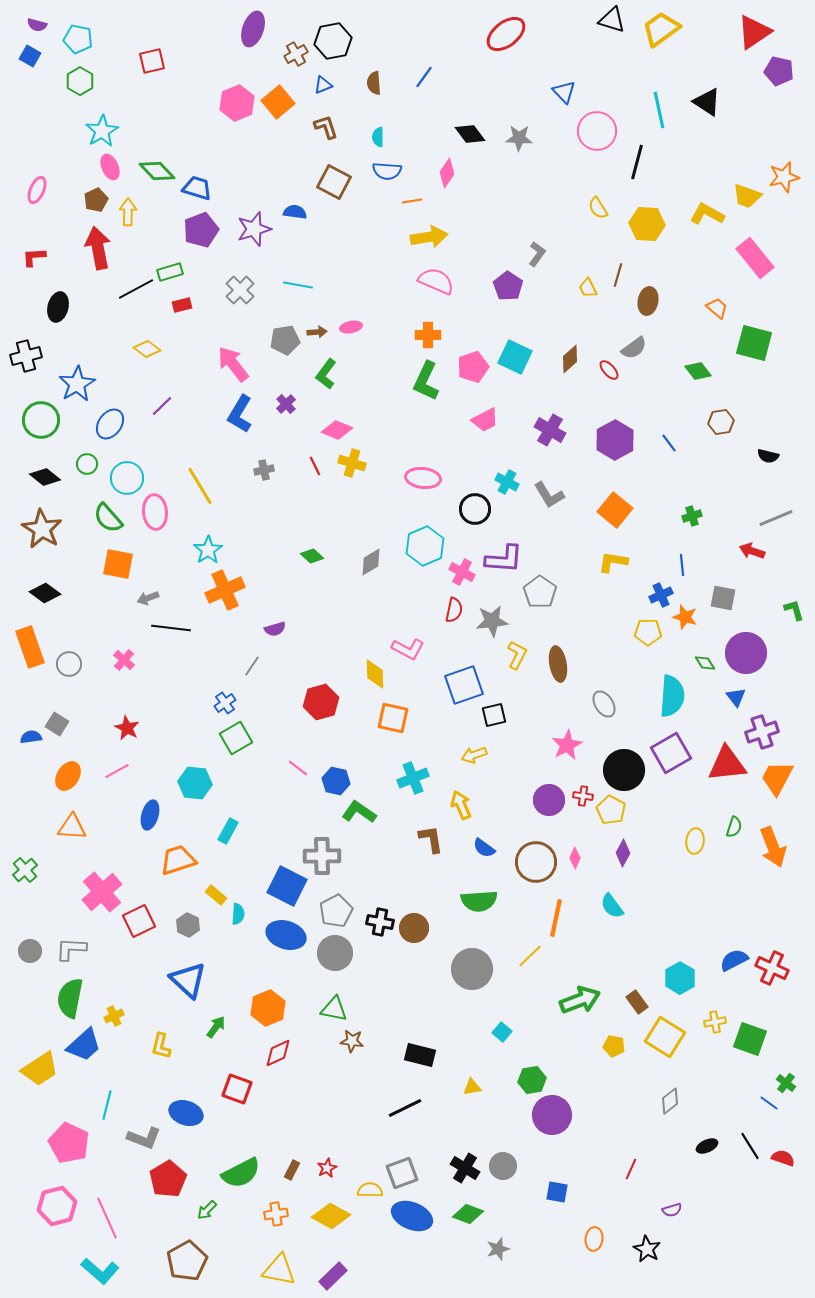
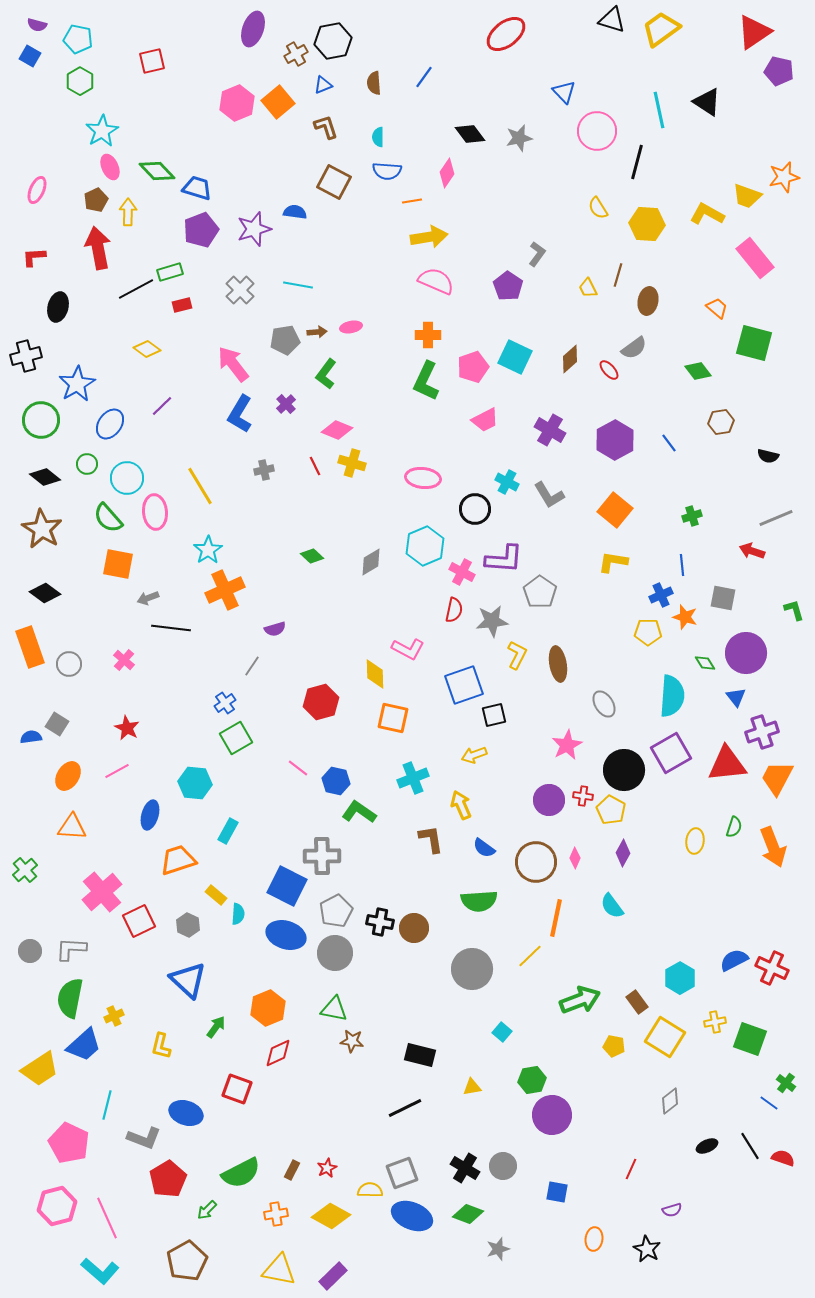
gray star at (519, 138): rotated 16 degrees counterclockwise
